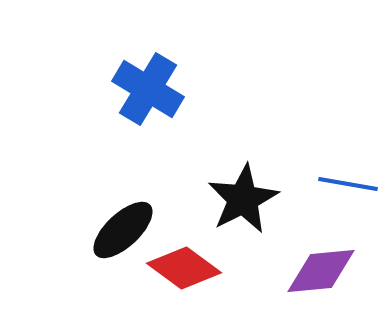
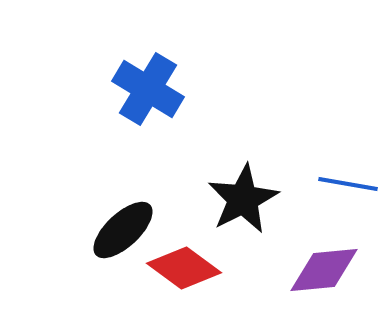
purple diamond: moved 3 px right, 1 px up
